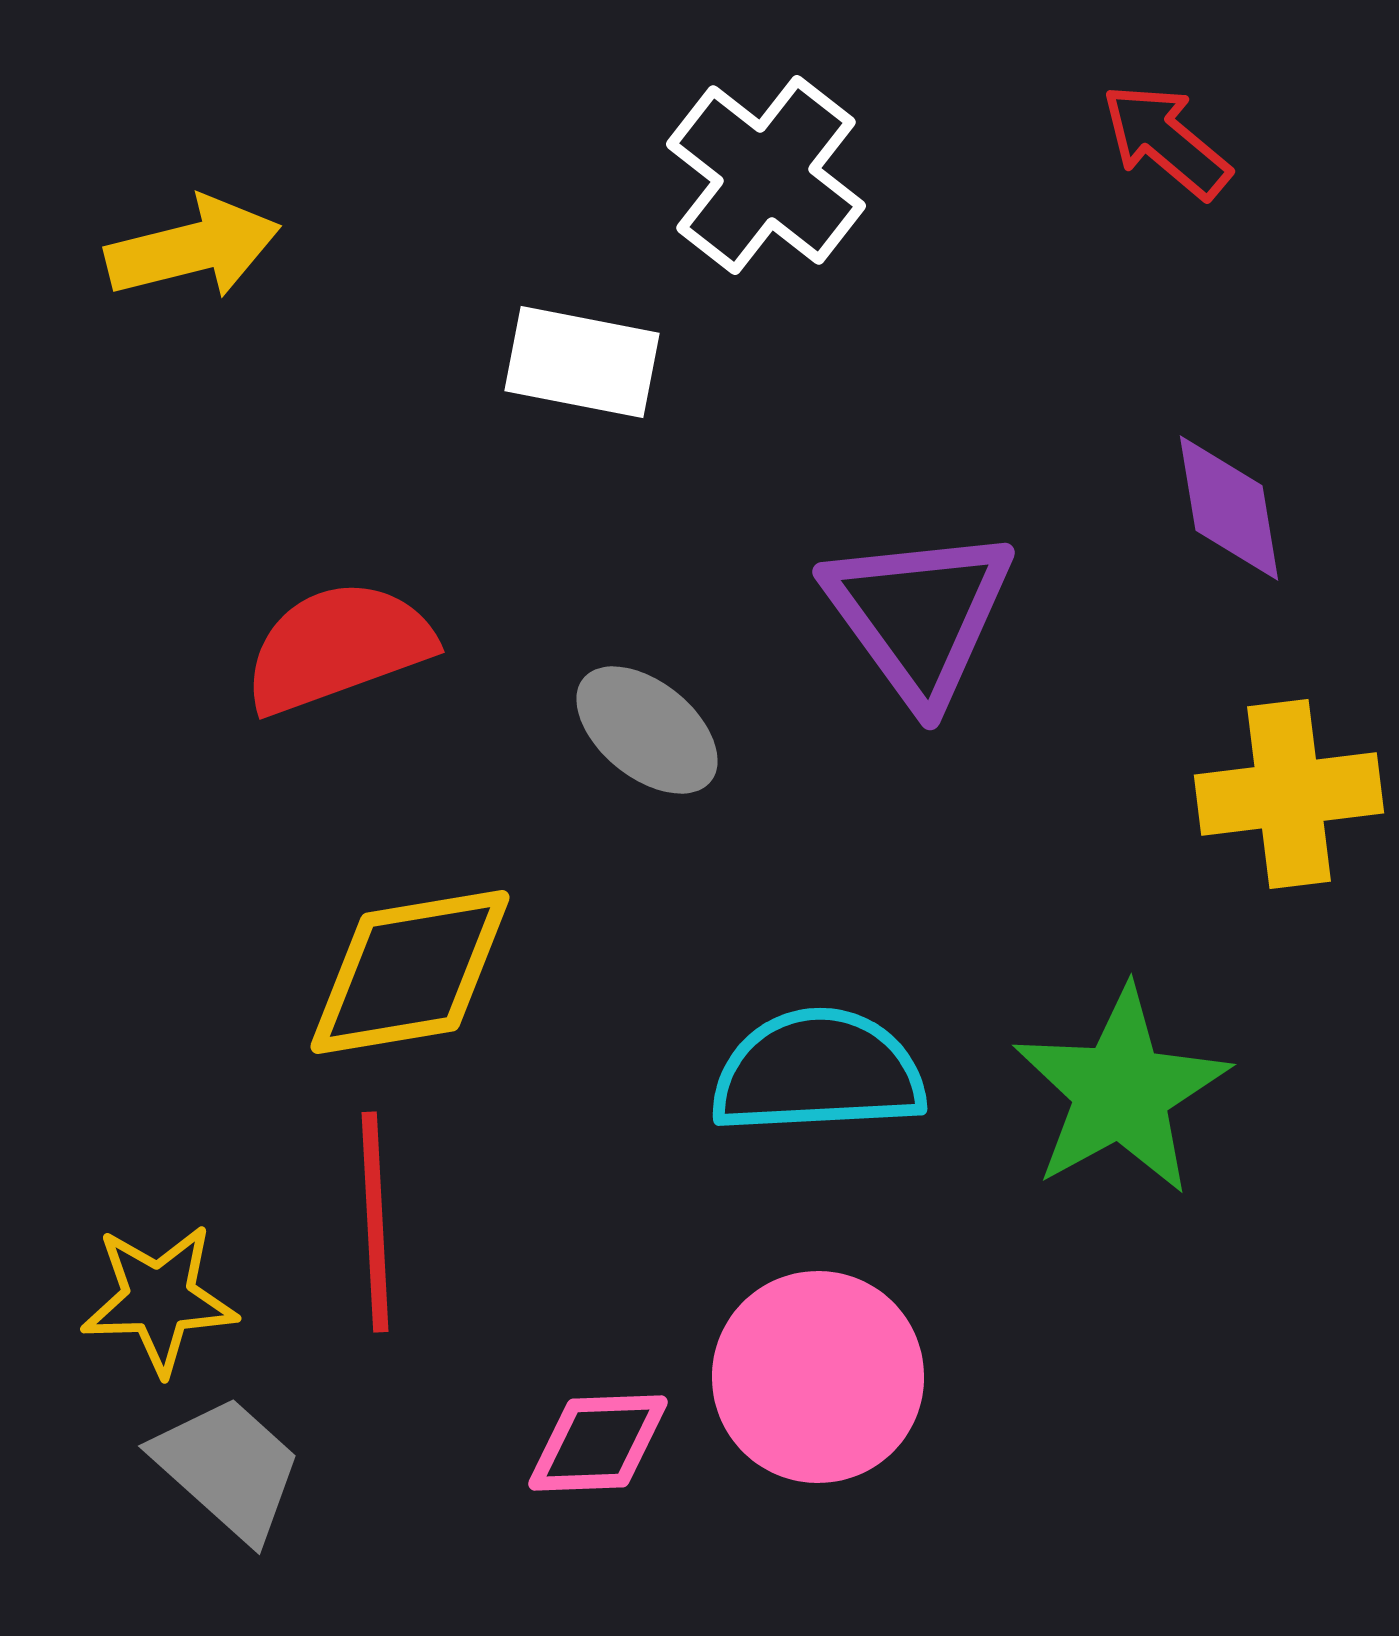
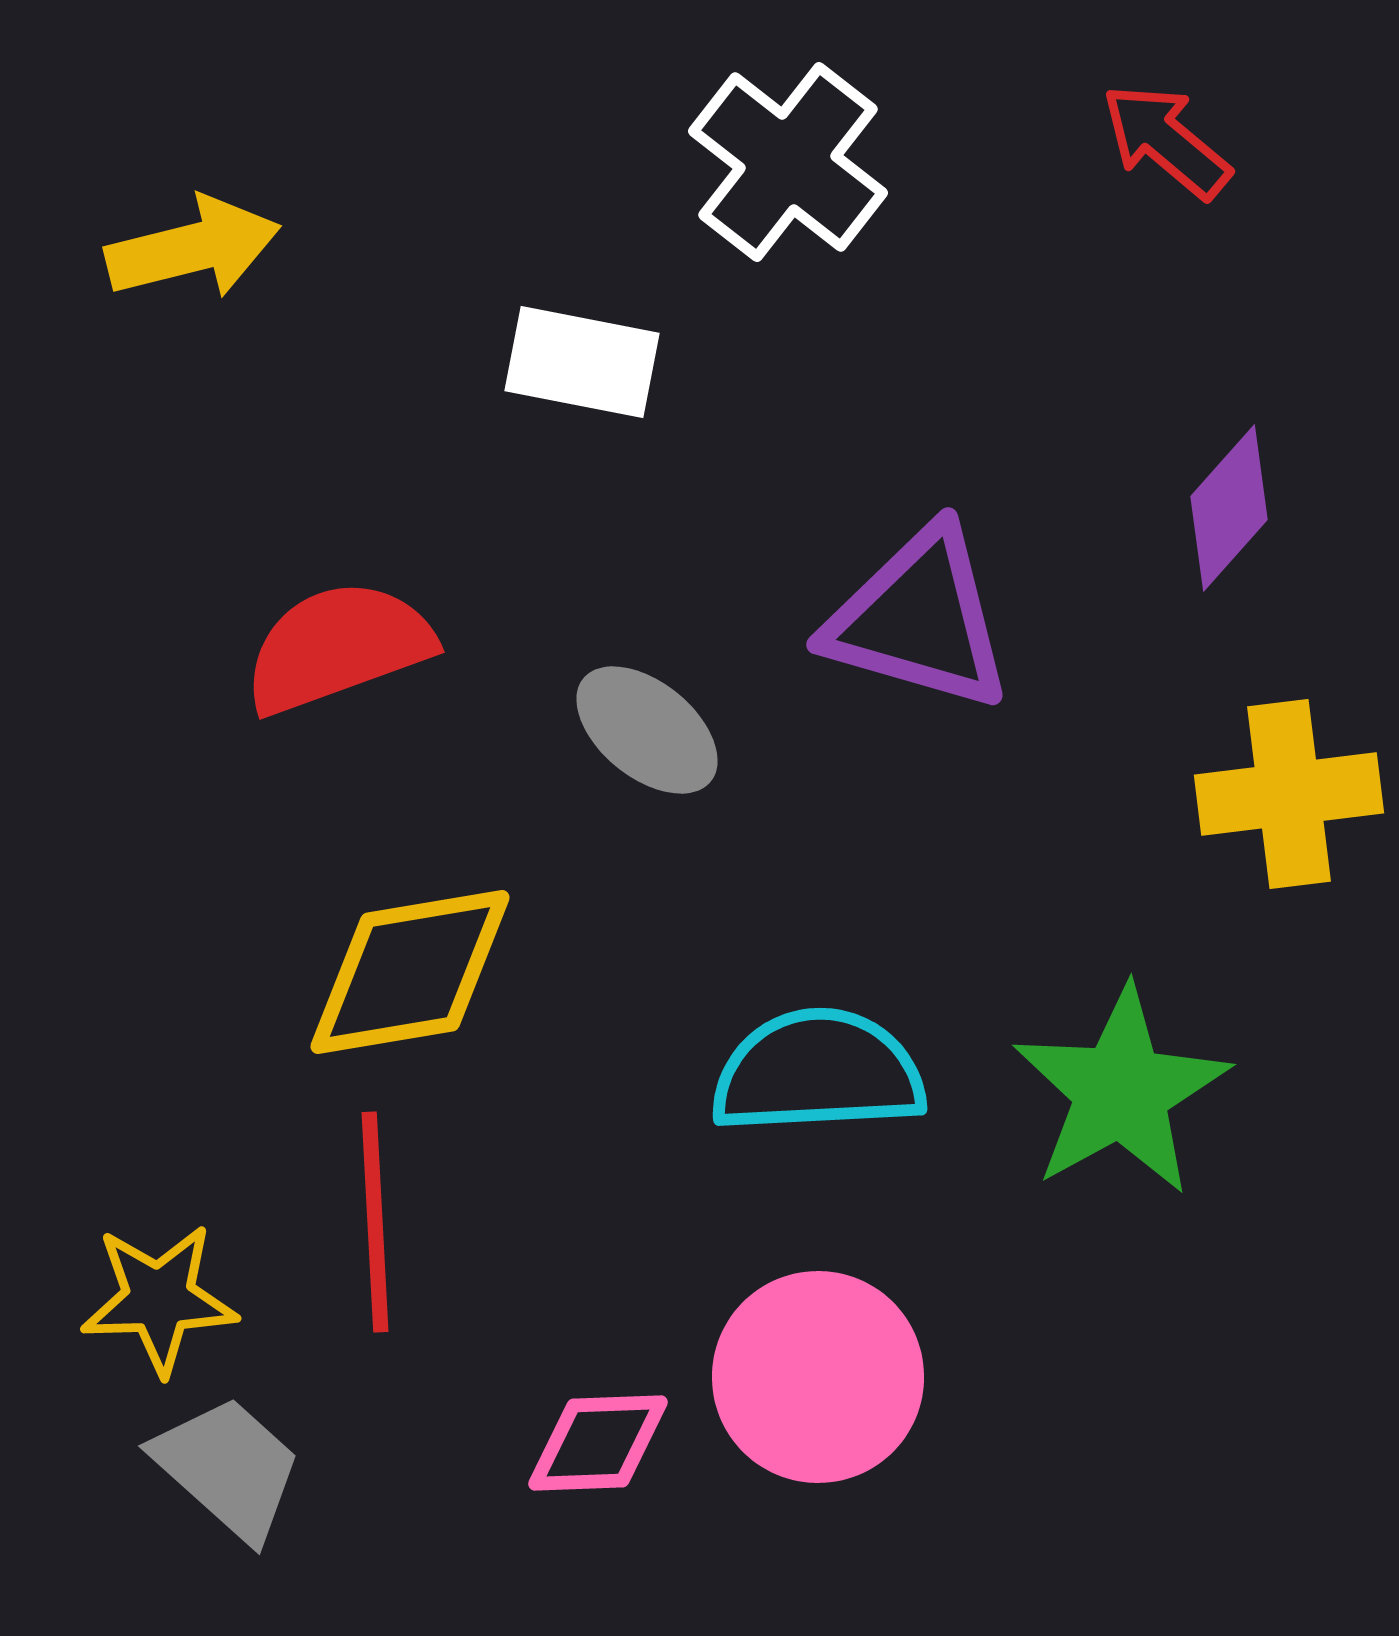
white cross: moved 22 px right, 13 px up
purple diamond: rotated 51 degrees clockwise
purple triangle: moved 4 px down; rotated 38 degrees counterclockwise
